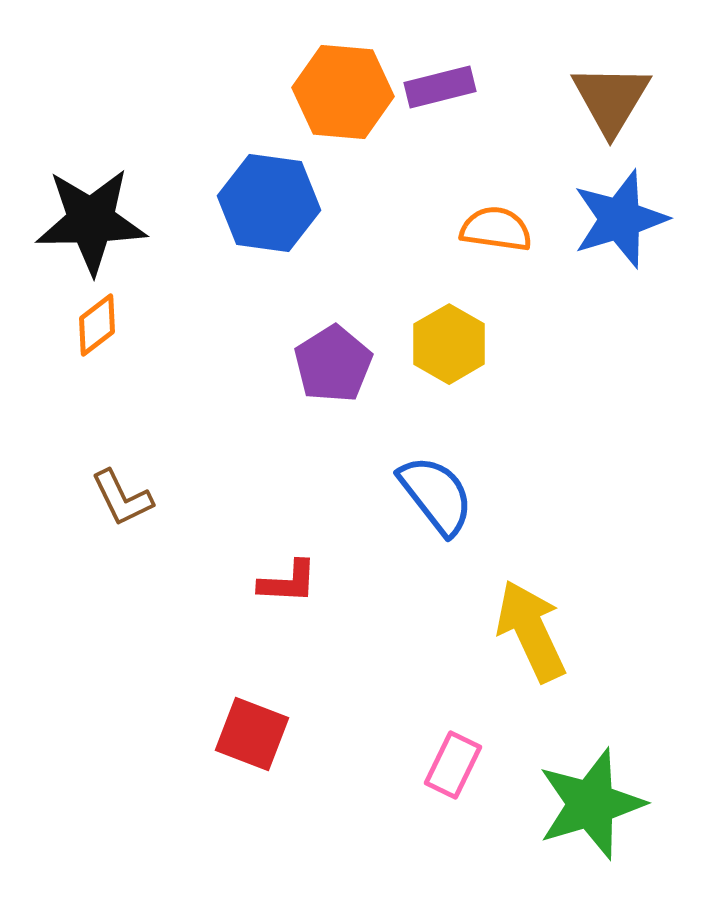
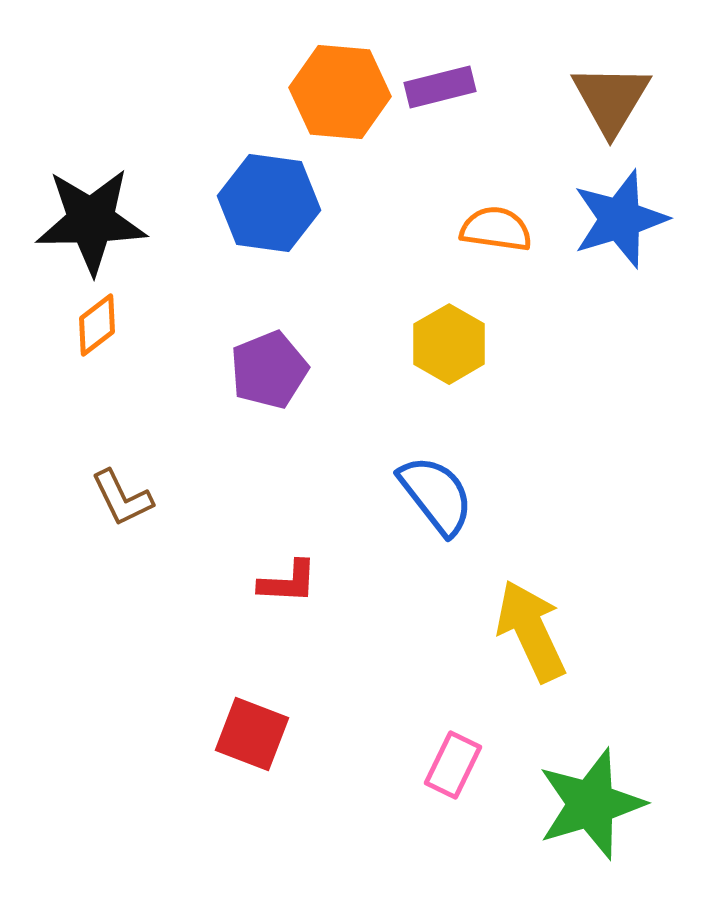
orange hexagon: moved 3 px left
purple pentagon: moved 64 px left, 6 px down; rotated 10 degrees clockwise
